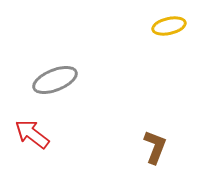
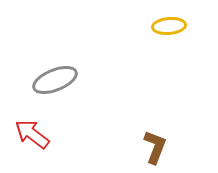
yellow ellipse: rotated 8 degrees clockwise
